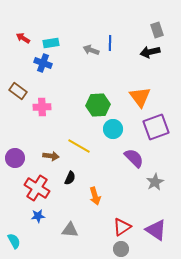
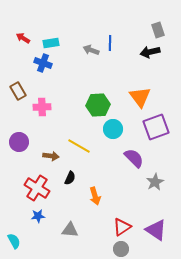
gray rectangle: moved 1 px right
brown rectangle: rotated 24 degrees clockwise
purple circle: moved 4 px right, 16 px up
